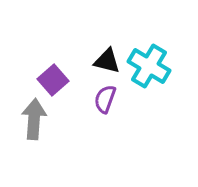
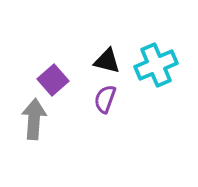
cyan cross: moved 7 px right, 1 px up; rotated 36 degrees clockwise
